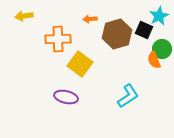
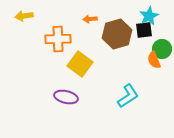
cyan star: moved 10 px left
black square: rotated 30 degrees counterclockwise
